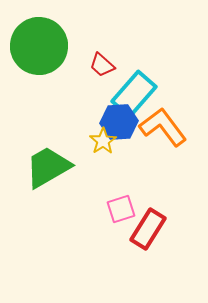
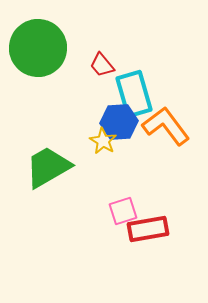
green circle: moved 1 px left, 2 px down
red trapezoid: rotated 8 degrees clockwise
cyan rectangle: rotated 57 degrees counterclockwise
orange L-shape: moved 3 px right, 1 px up
yellow star: rotated 8 degrees counterclockwise
pink square: moved 2 px right, 2 px down
red rectangle: rotated 48 degrees clockwise
